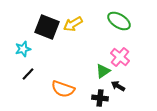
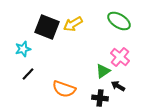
orange semicircle: moved 1 px right
